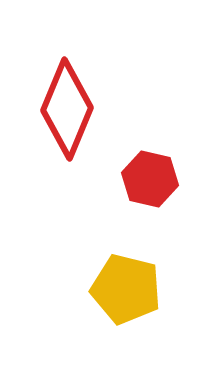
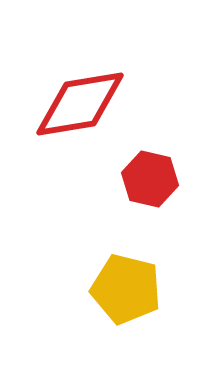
red diamond: moved 13 px right, 5 px up; rotated 58 degrees clockwise
